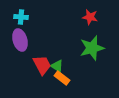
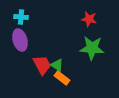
red star: moved 1 px left, 2 px down
green star: rotated 20 degrees clockwise
green triangle: moved 1 px up
